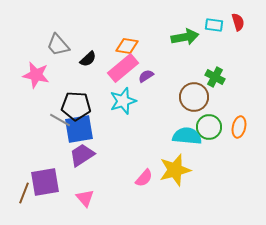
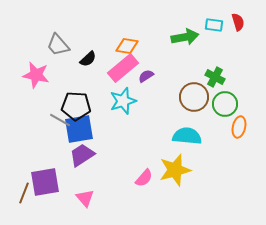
green circle: moved 16 px right, 23 px up
